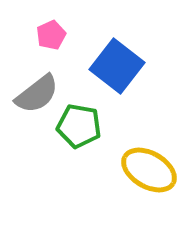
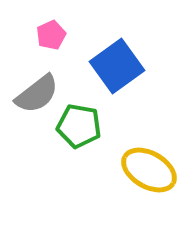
blue square: rotated 16 degrees clockwise
